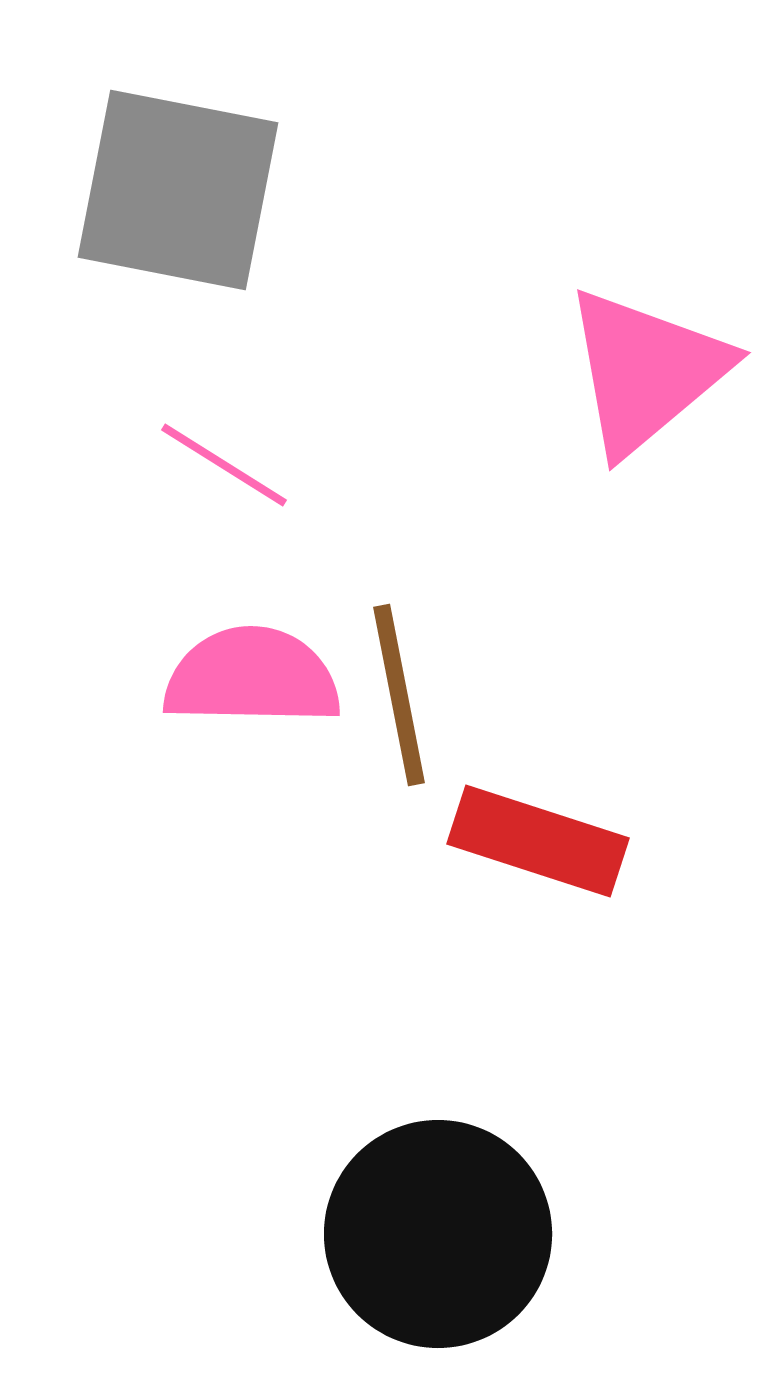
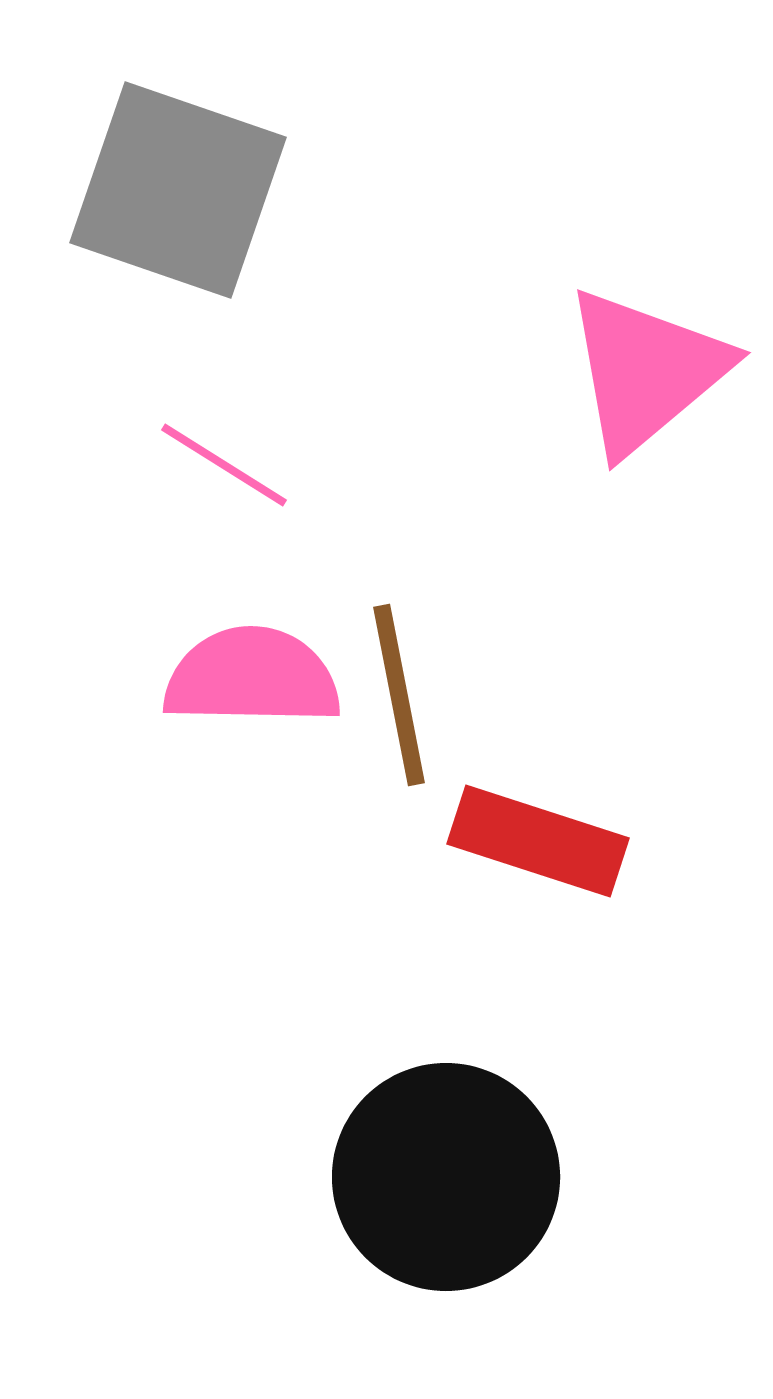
gray square: rotated 8 degrees clockwise
black circle: moved 8 px right, 57 px up
